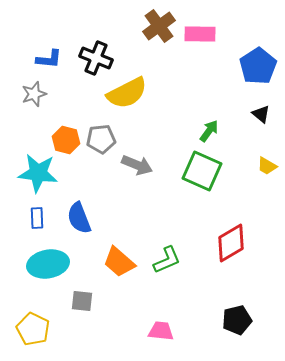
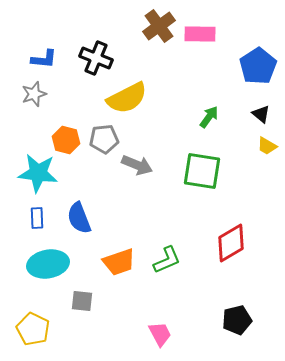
blue L-shape: moved 5 px left
yellow semicircle: moved 5 px down
green arrow: moved 14 px up
gray pentagon: moved 3 px right
yellow trapezoid: moved 20 px up
green square: rotated 15 degrees counterclockwise
orange trapezoid: rotated 60 degrees counterclockwise
pink trapezoid: moved 1 px left, 3 px down; rotated 56 degrees clockwise
